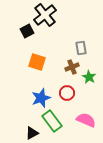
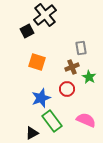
red circle: moved 4 px up
